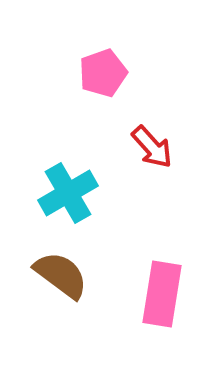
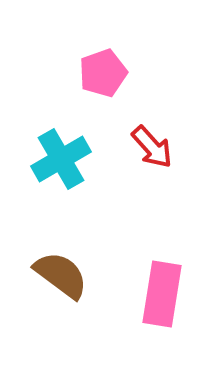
cyan cross: moved 7 px left, 34 px up
